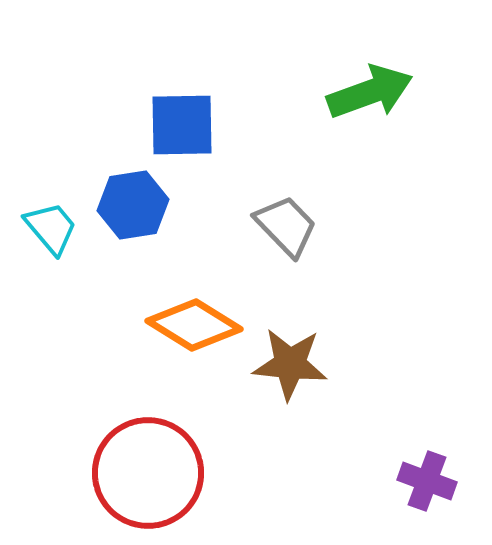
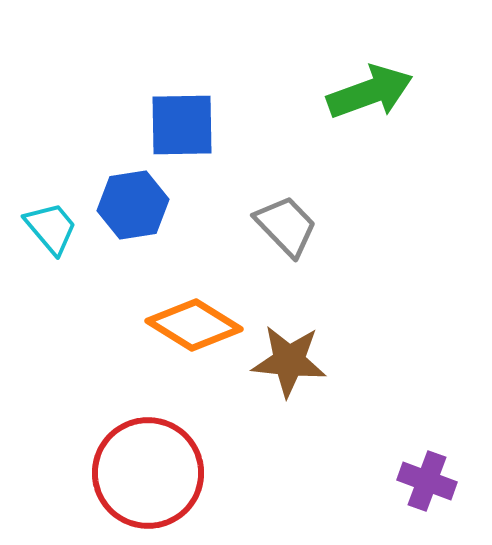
brown star: moved 1 px left, 3 px up
